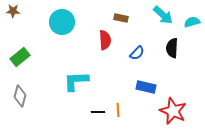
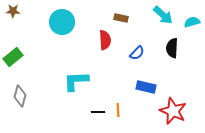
green rectangle: moved 7 px left
